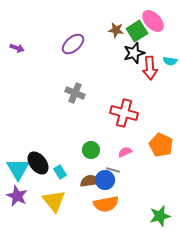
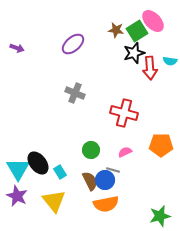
orange pentagon: rotated 25 degrees counterclockwise
brown semicircle: rotated 72 degrees clockwise
